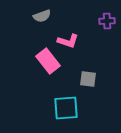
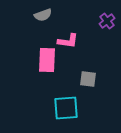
gray semicircle: moved 1 px right, 1 px up
purple cross: rotated 35 degrees counterclockwise
pink L-shape: rotated 10 degrees counterclockwise
pink rectangle: moved 1 px left, 1 px up; rotated 40 degrees clockwise
